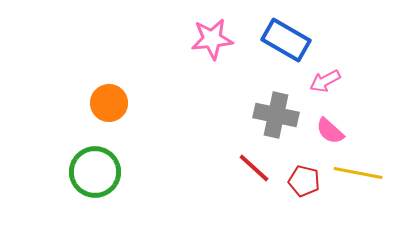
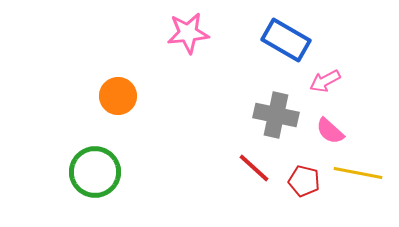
pink star: moved 24 px left, 6 px up
orange circle: moved 9 px right, 7 px up
